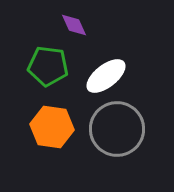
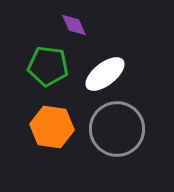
white ellipse: moved 1 px left, 2 px up
